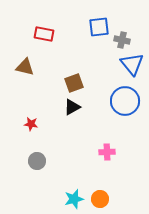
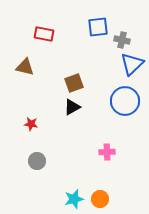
blue square: moved 1 px left
blue triangle: rotated 25 degrees clockwise
